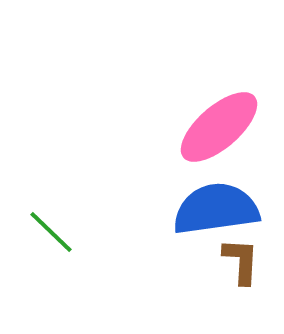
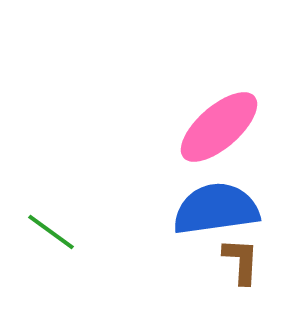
green line: rotated 8 degrees counterclockwise
